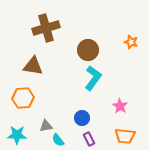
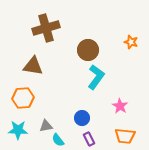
cyan L-shape: moved 3 px right, 1 px up
cyan star: moved 1 px right, 5 px up
